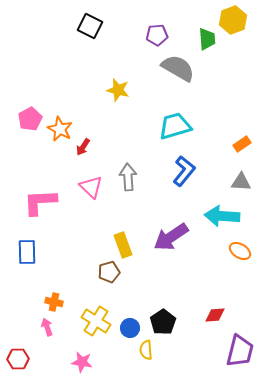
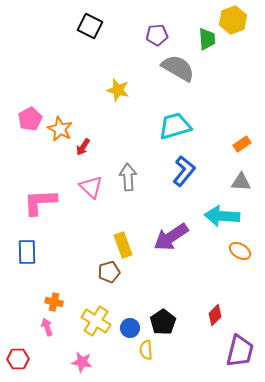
red diamond: rotated 40 degrees counterclockwise
